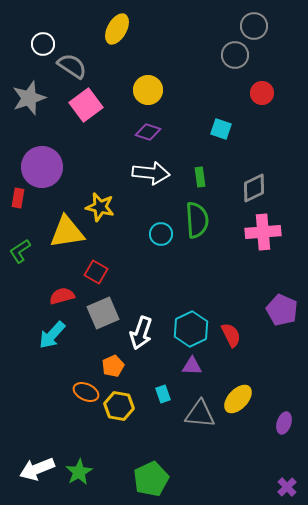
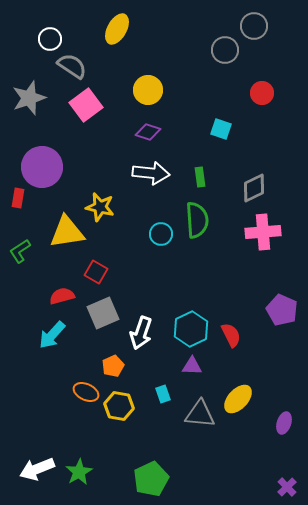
white circle at (43, 44): moved 7 px right, 5 px up
gray circle at (235, 55): moved 10 px left, 5 px up
